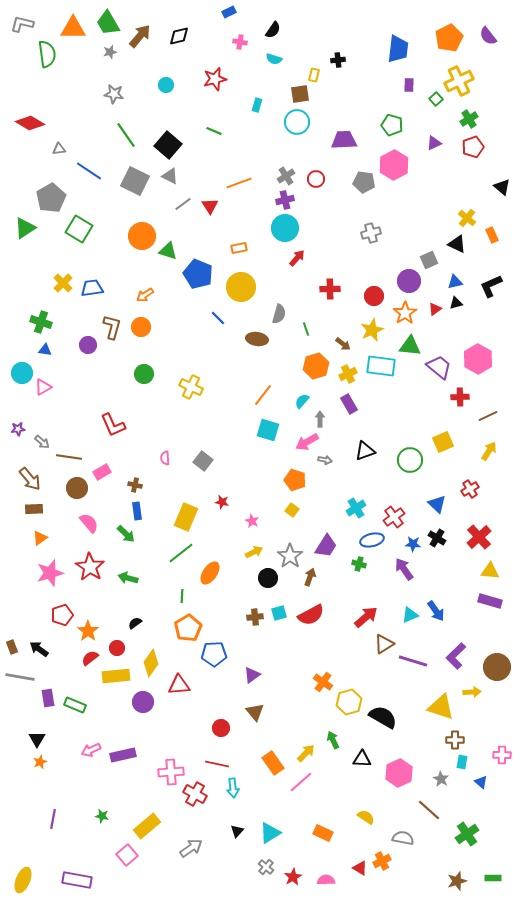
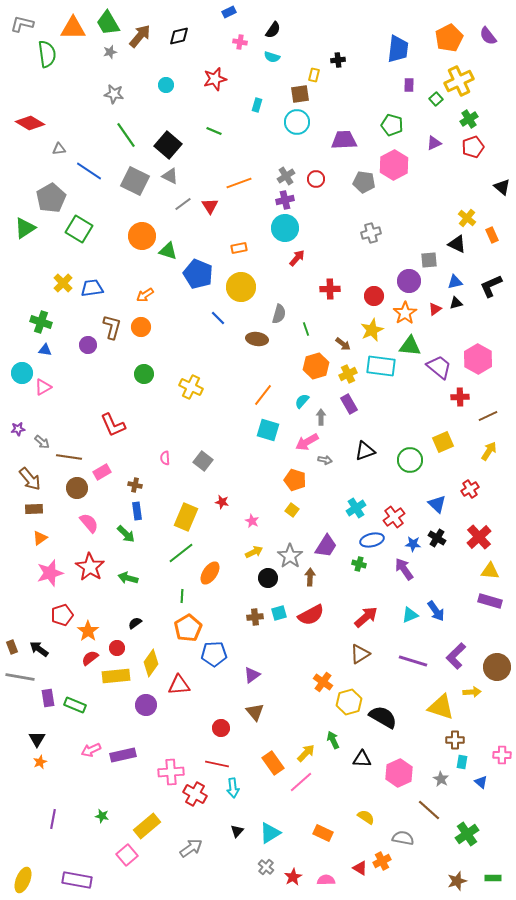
cyan semicircle at (274, 59): moved 2 px left, 2 px up
gray square at (429, 260): rotated 18 degrees clockwise
gray arrow at (320, 419): moved 1 px right, 2 px up
brown arrow at (310, 577): rotated 18 degrees counterclockwise
brown triangle at (384, 644): moved 24 px left, 10 px down
purple circle at (143, 702): moved 3 px right, 3 px down
